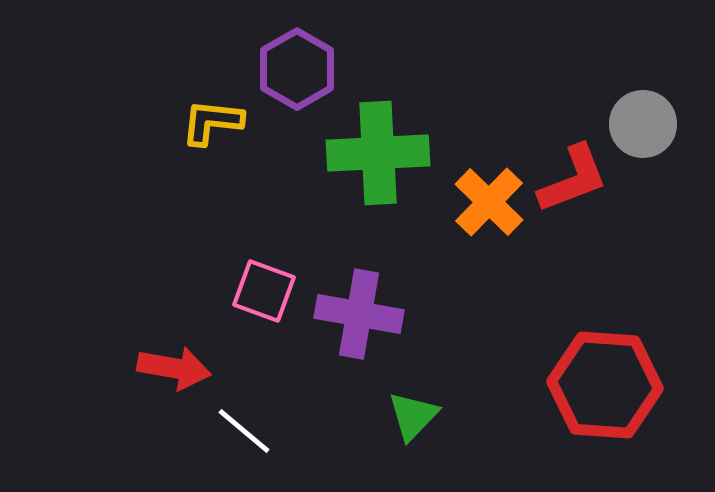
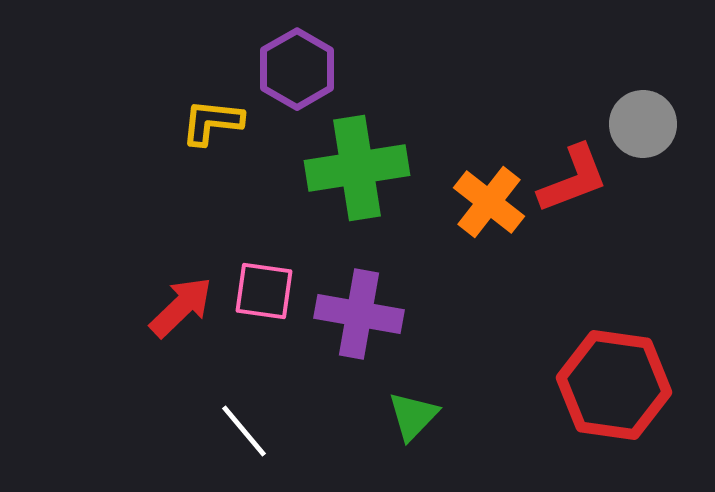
green cross: moved 21 px left, 15 px down; rotated 6 degrees counterclockwise
orange cross: rotated 6 degrees counterclockwise
pink square: rotated 12 degrees counterclockwise
red arrow: moved 7 px right, 61 px up; rotated 54 degrees counterclockwise
red hexagon: moved 9 px right; rotated 4 degrees clockwise
white line: rotated 10 degrees clockwise
